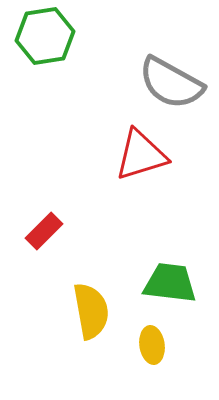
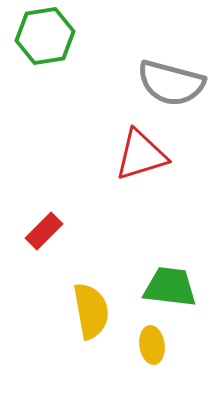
gray semicircle: rotated 14 degrees counterclockwise
green trapezoid: moved 4 px down
